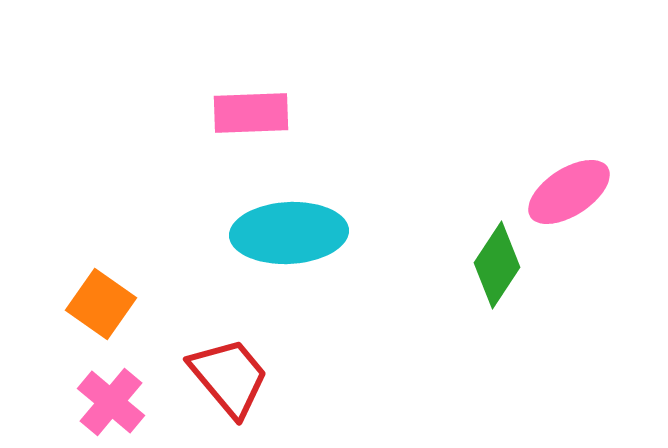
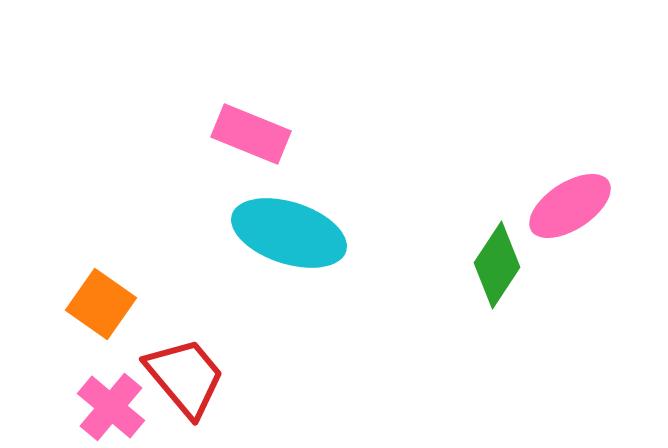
pink rectangle: moved 21 px down; rotated 24 degrees clockwise
pink ellipse: moved 1 px right, 14 px down
cyan ellipse: rotated 21 degrees clockwise
red trapezoid: moved 44 px left
pink cross: moved 5 px down
